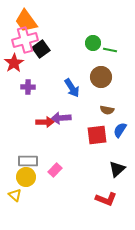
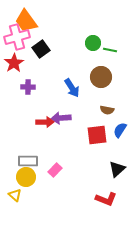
pink cross: moved 8 px left, 3 px up
